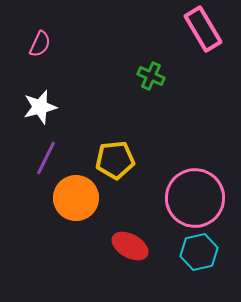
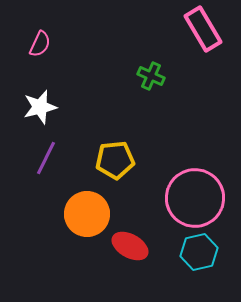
orange circle: moved 11 px right, 16 px down
